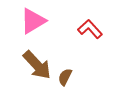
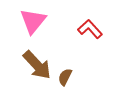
pink triangle: rotated 20 degrees counterclockwise
